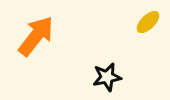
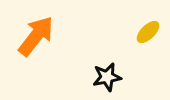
yellow ellipse: moved 10 px down
